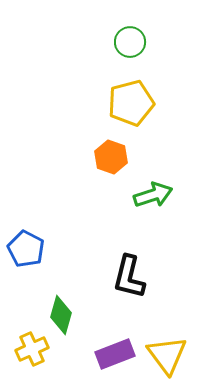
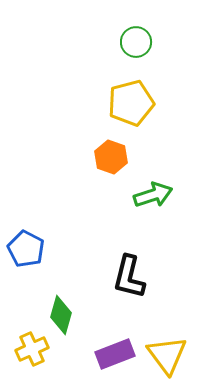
green circle: moved 6 px right
